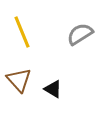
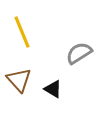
gray semicircle: moved 1 px left, 19 px down
